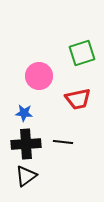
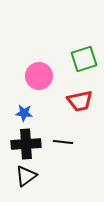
green square: moved 2 px right, 6 px down
red trapezoid: moved 2 px right, 2 px down
